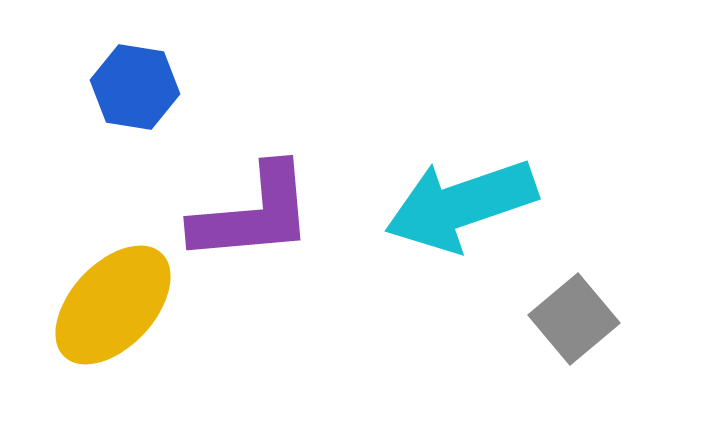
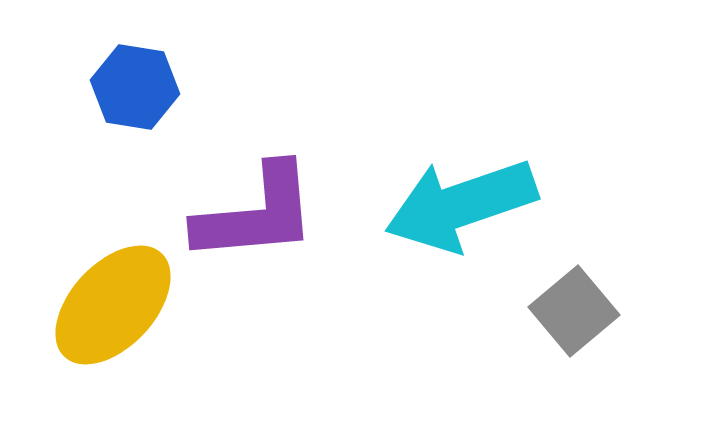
purple L-shape: moved 3 px right
gray square: moved 8 px up
